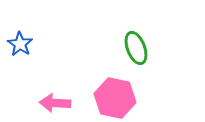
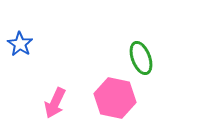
green ellipse: moved 5 px right, 10 px down
pink arrow: rotated 68 degrees counterclockwise
